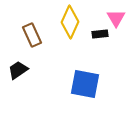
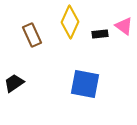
pink triangle: moved 8 px right, 8 px down; rotated 24 degrees counterclockwise
black trapezoid: moved 4 px left, 13 px down
